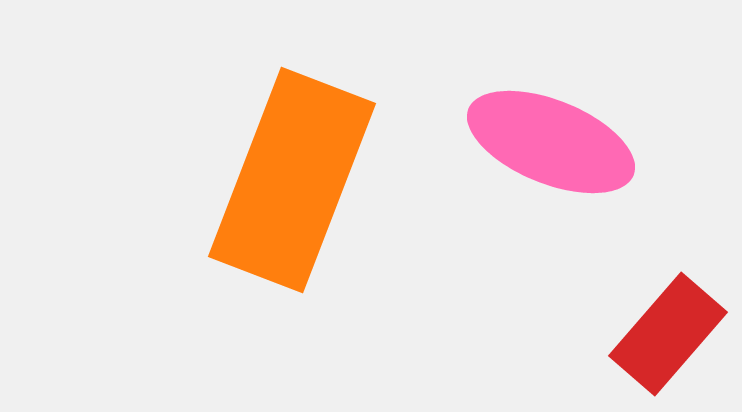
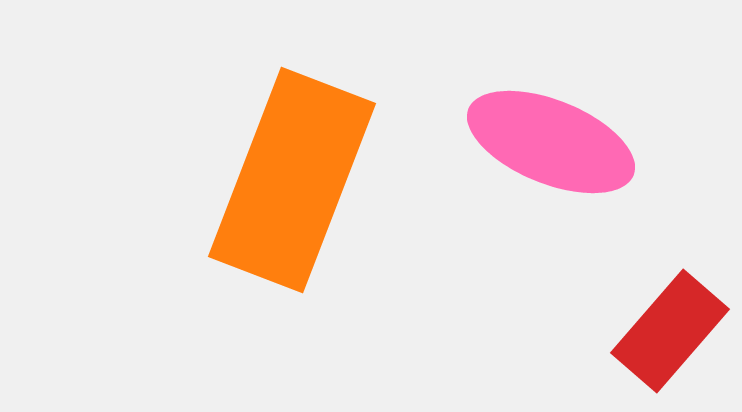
red rectangle: moved 2 px right, 3 px up
